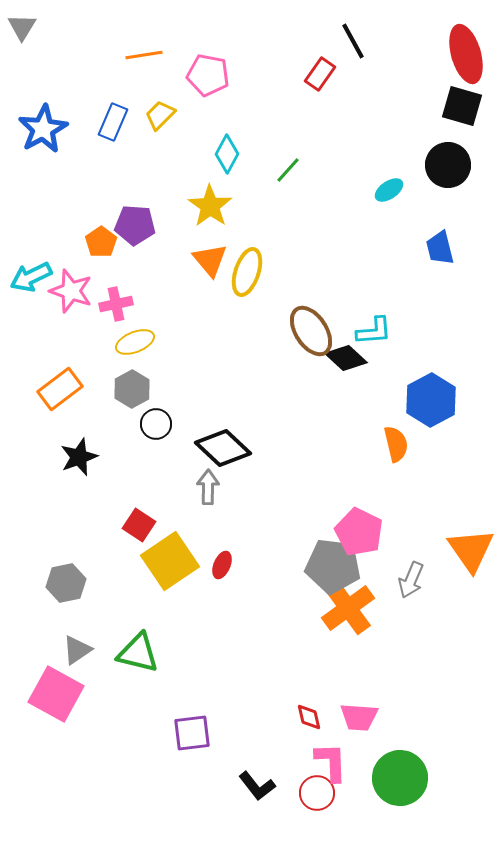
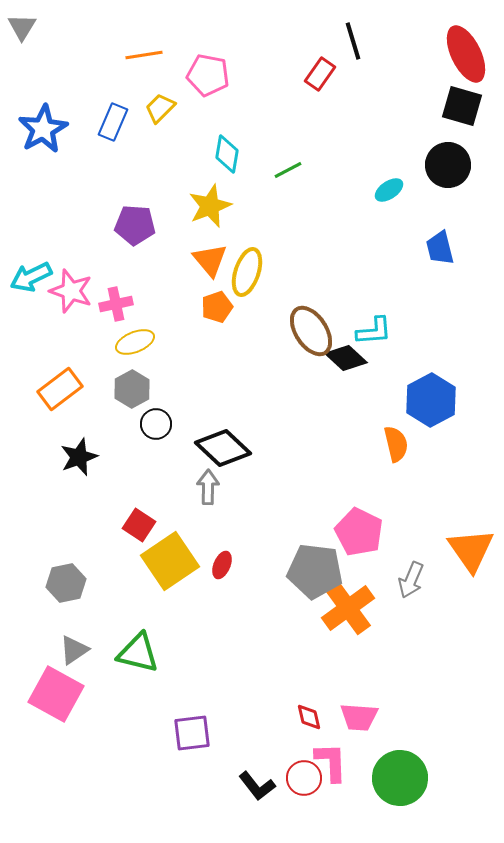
black line at (353, 41): rotated 12 degrees clockwise
red ellipse at (466, 54): rotated 10 degrees counterclockwise
yellow trapezoid at (160, 115): moved 7 px up
cyan diamond at (227, 154): rotated 18 degrees counterclockwise
green line at (288, 170): rotated 20 degrees clockwise
yellow star at (210, 206): rotated 15 degrees clockwise
orange pentagon at (101, 242): moved 116 px right, 65 px down; rotated 16 degrees clockwise
gray pentagon at (333, 566): moved 18 px left, 5 px down
gray triangle at (77, 650): moved 3 px left
red circle at (317, 793): moved 13 px left, 15 px up
